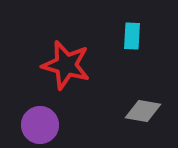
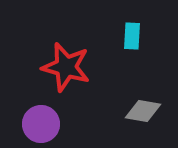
red star: moved 2 px down
purple circle: moved 1 px right, 1 px up
